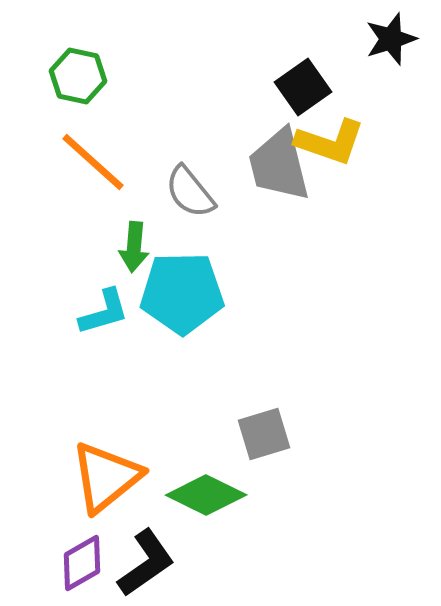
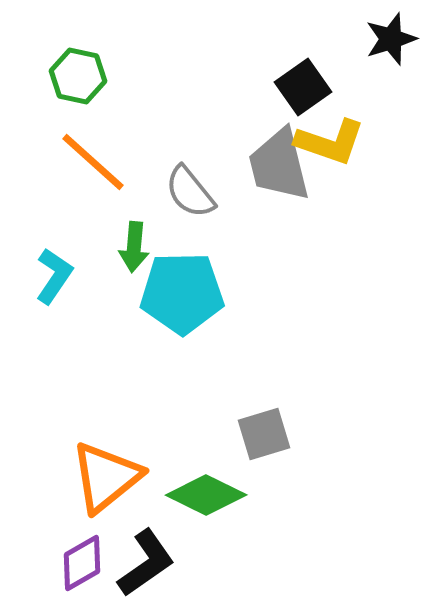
cyan L-shape: moved 50 px left, 36 px up; rotated 40 degrees counterclockwise
